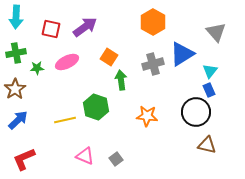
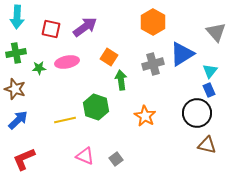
cyan arrow: moved 1 px right
pink ellipse: rotated 15 degrees clockwise
green star: moved 2 px right
brown star: rotated 20 degrees counterclockwise
black circle: moved 1 px right, 1 px down
orange star: moved 2 px left; rotated 25 degrees clockwise
